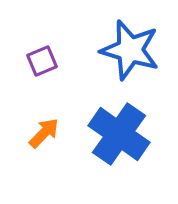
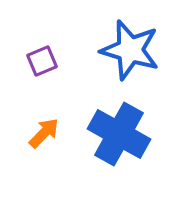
blue cross: rotated 6 degrees counterclockwise
